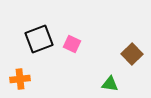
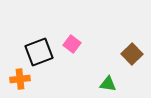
black square: moved 13 px down
pink square: rotated 12 degrees clockwise
green triangle: moved 2 px left
